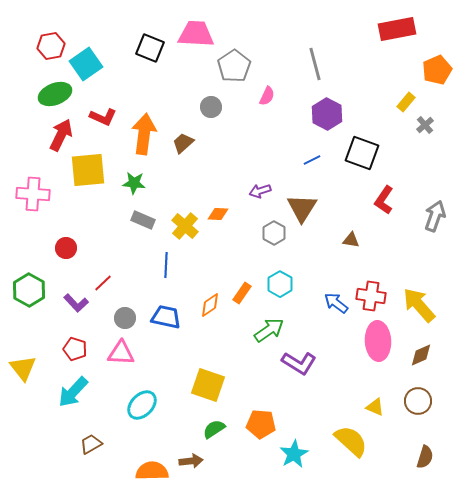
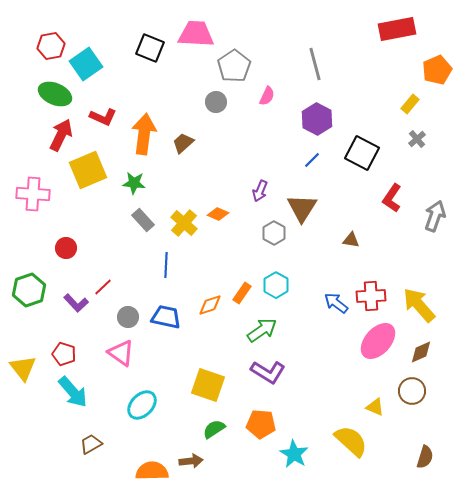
green ellipse at (55, 94): rotated 44 degrees clockwise
yellow rectangle at (406, 102): moved 4 px right, 2 px down
gray circle at (211, 107): moved 5 px right, 5 px up
purple hexagon at (327, 114): moved 10 px left, 5 px down
gray cross at (425, 125): moved 8 px left, 14 px down
black square at (362, 153): rotated 8 degrees clockwise
blue line at (312, 160): rotated 18 degrees counterclockwise
yellow square at (88, 170): rotated 18 degrees counterclockwise
purple arrow at (260, 191): rotated 50 degrees counterclockwise
red L-shape at (384, 200): moved 8 px right, 2 px up
orange diamond at (218, 214): rotated 20 degrees clockwise
gray rectangle at (143, 220): rotated 25 degrees clockwise
yellow cross at (185, 226): moved 1 px left, 3 px up
red line at (103, 283): moved 4 px down
cyan hexagon at (280, 284): moved 4 px left, 1 px down
green hexagon at (29, 290): rotated 12 degrees clockwise
red cross at (371, 296): rotated 12 degrees counterclockwise
orange diamond at (210, 305): rotated 15 degrees clockwise
gray circle at (125, 318): moved 3 px right, 1 px up
green arrow at (269, 330): moved 7 px left
pink ellipse at (378, 341): rotated 45 degrees clockwise
red pentagon at (75, 349): moved 11 px left, 5 px down
pink triangle at (121, 353): rotated 32 degrees clockwise
brown diamond at (421, 355): moved 3 px up
purple L-shape at (299, 363): moved 31 px left, 9 px down
cyan arrow at (73, 392): rotated 84 degrees counterclockwise
brown circle at (418, 401): moved 6 px left, 10 px up
cyan star at (294, 454): rotated 12 degrees counterclockwise
